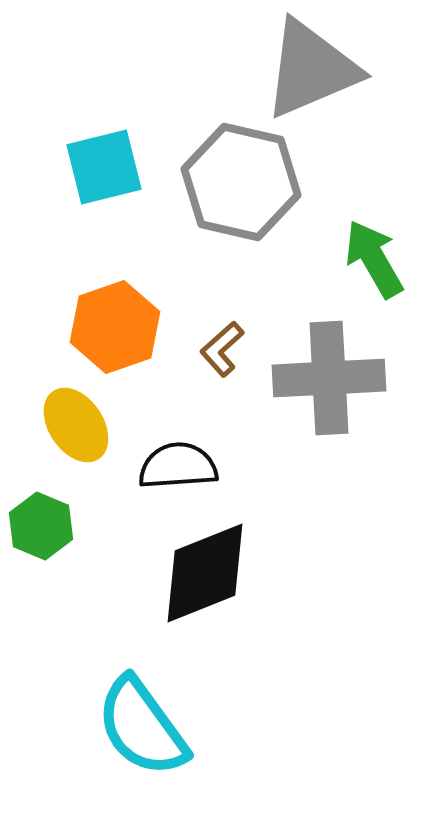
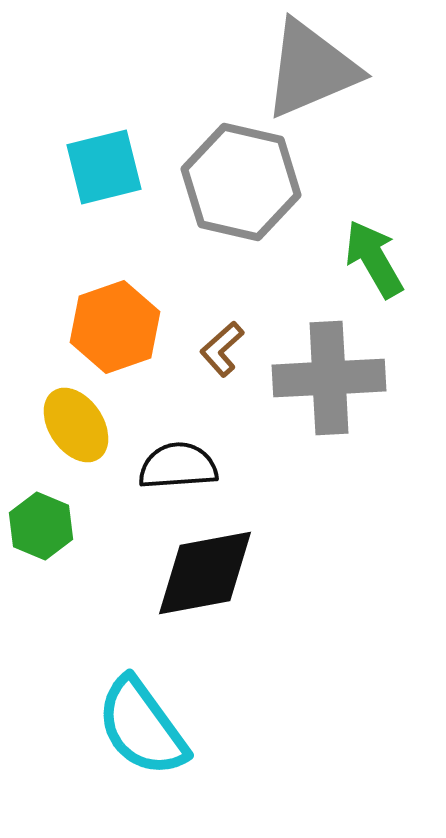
black diamond: rotated 11 degrees clockwise
